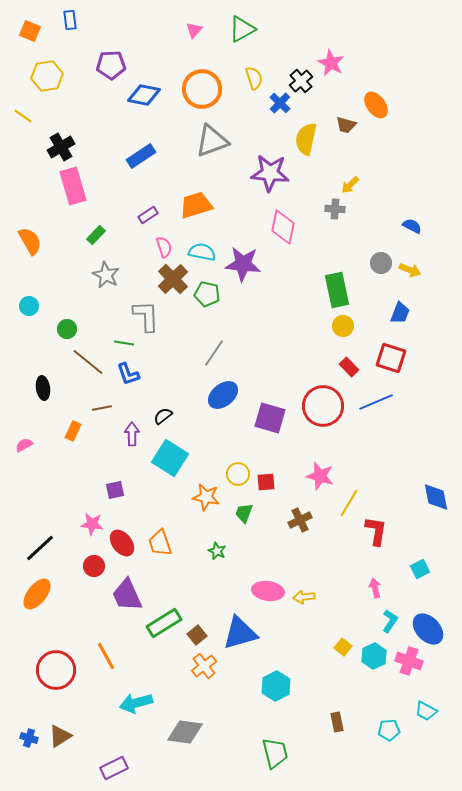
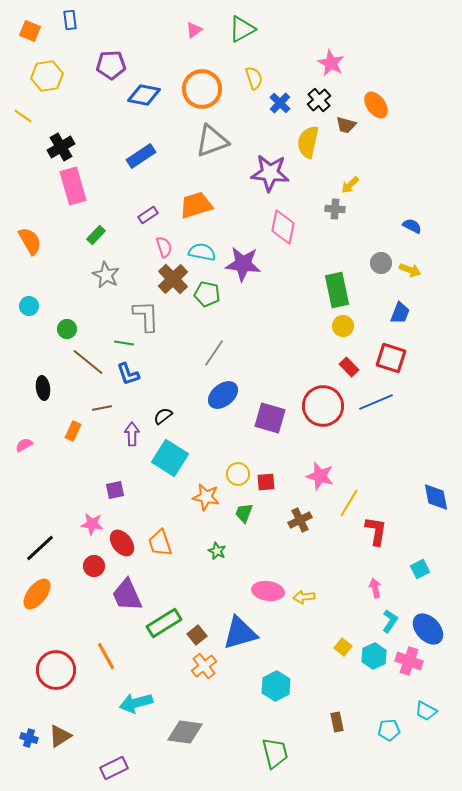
pink triangle at (194, 30): rotated 12 degrees clockwise
black cross at (301, 81): moved 18 px right, 19 px down
yellow semicircle at (306, 139): moved 2 px right, 3 px down
